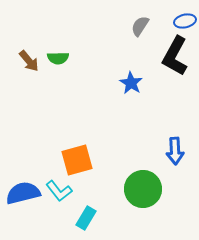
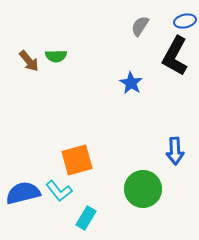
green semicircle: moved 2 px left, 2 px up
